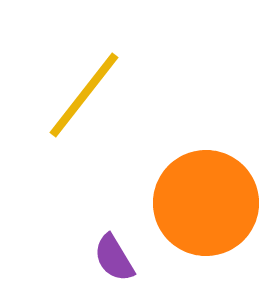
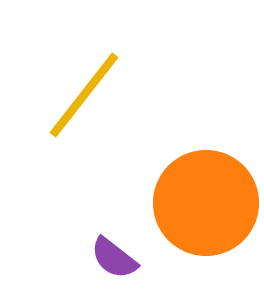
purple semicircle: rotated 21 degrees counterclockwise
